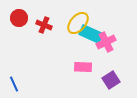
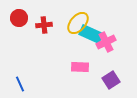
red cross: rotated 28 degrees counterclockwise
pink rectangle: moved 3 px left
blue line: moved 6 px right
